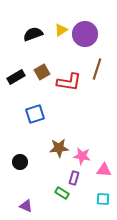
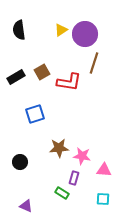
black semicircle: moved 14 px left, 4 px up; rotated 78 degrees counterclockwise
brown line: moved 3 px left, 6 px up
